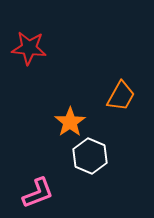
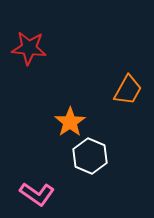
orange trapezoid: moved 7 px right, 6 px up
pink L-shape: moved 1 px left, 1 px down; rotated 56 degrees clockwise
